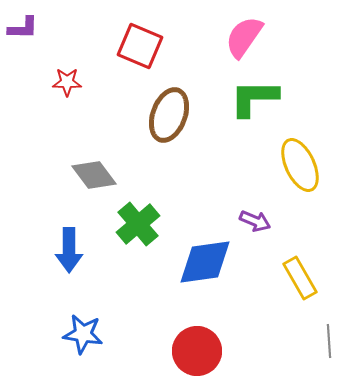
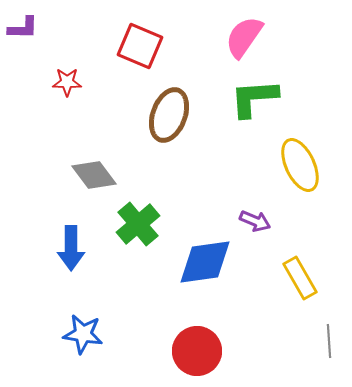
green L-shape: rotated 4 degrees counterclockwise
blue arrow: moved 2 px right, 2 px up
